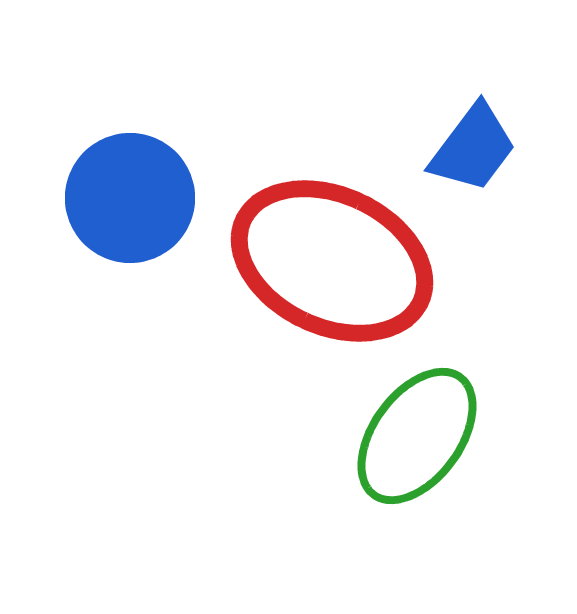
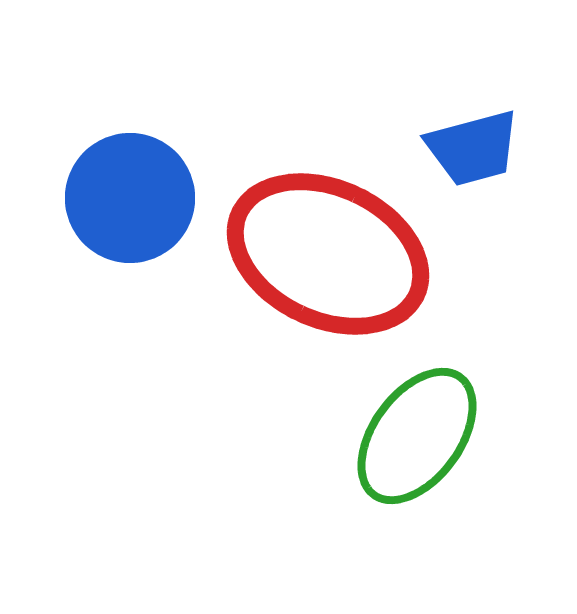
blue trapezoid: rotated 38 degrees clockwise
red ellipse: moved 4 px left, 7 px up
